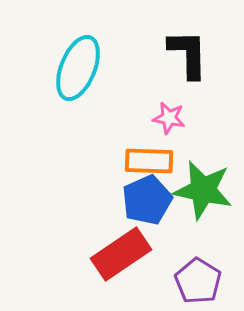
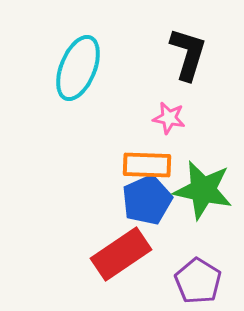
black L-shape: rotated 18 degrees clockwise
orange rectangle: moved 2 px left, 4 px down
